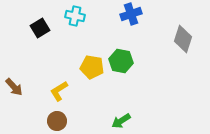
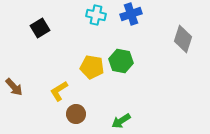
cyan cross: moved 21 px right, 1 px up
brown circle: moved 19 px right, 7 px up
